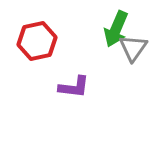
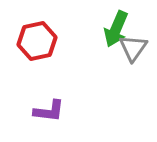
purple L-shape: moved 25 px left, 24 px down
